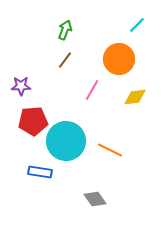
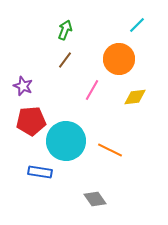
purple star: moved 2 px right; rotated 24 degrees clockwise
red pentagon: moved 2 px left
